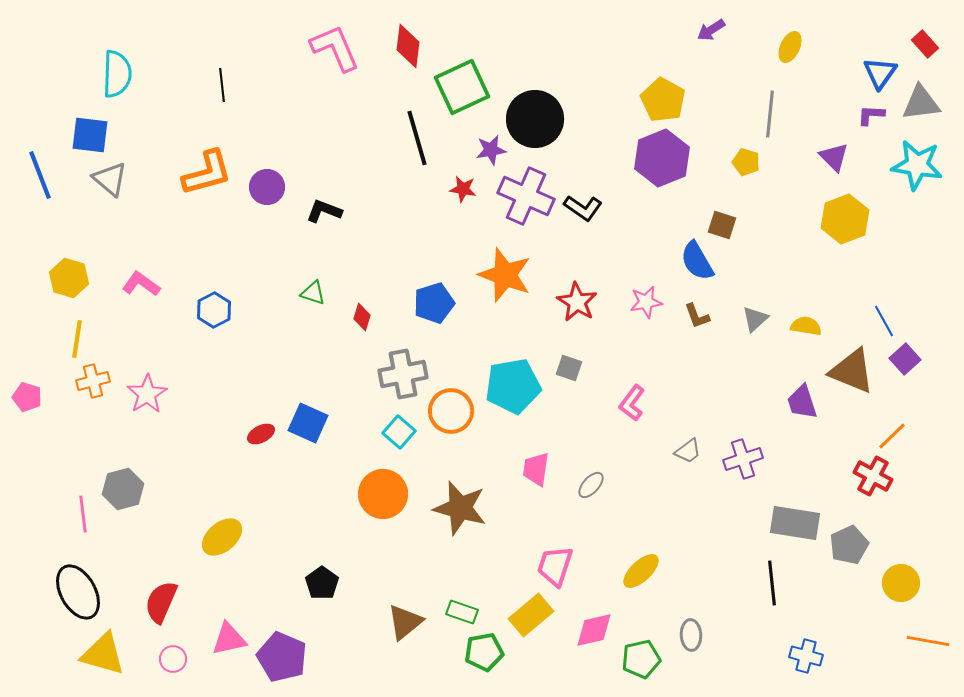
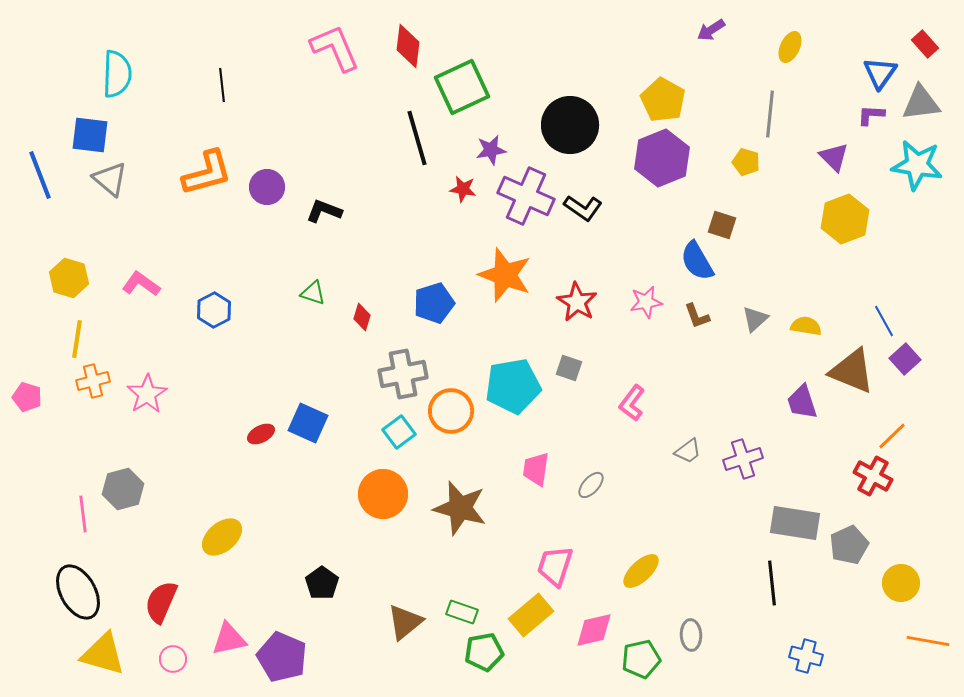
black circle at (535, 119): moved 35 px right, 6 px down
cyan square at (399, 432): rotated 12 degrees clockwise
